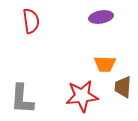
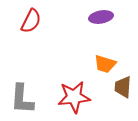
red semicircle: rotated 35 degrees clockwise
orange trapezoid: rotated 15 degrees clockwise
red star: moved 8 px left, 1 px down
